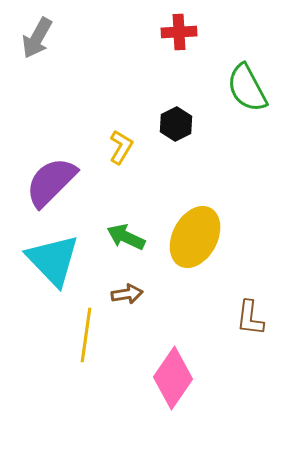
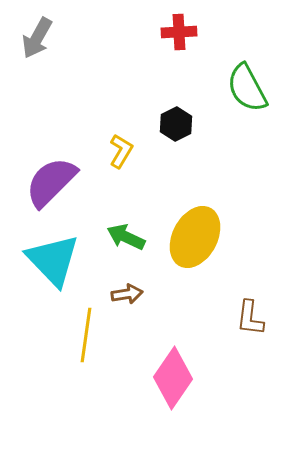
yellow L-shape: moved 4 px down
